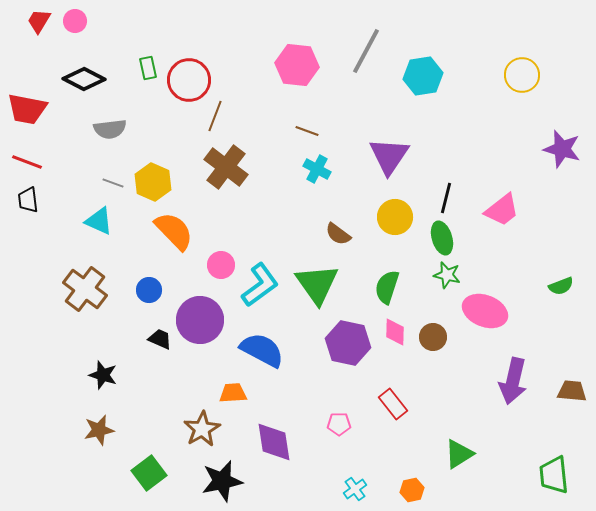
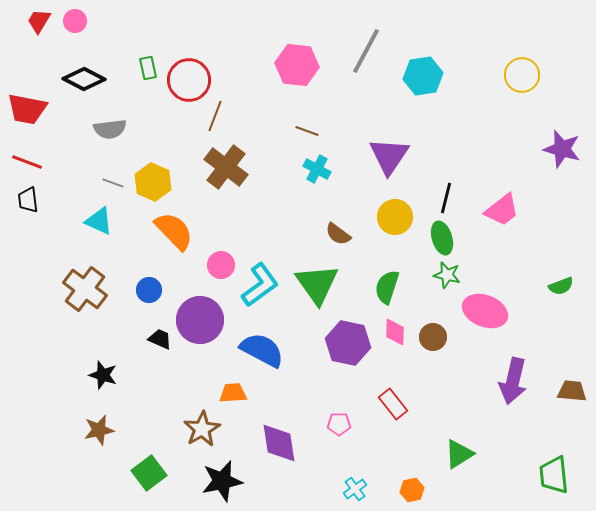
purple diamond at (274, 442): moved 5 px right, 1 px down
